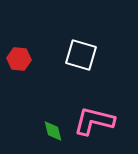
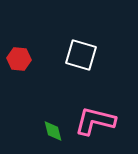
pink L-shape: moved 1 px right
